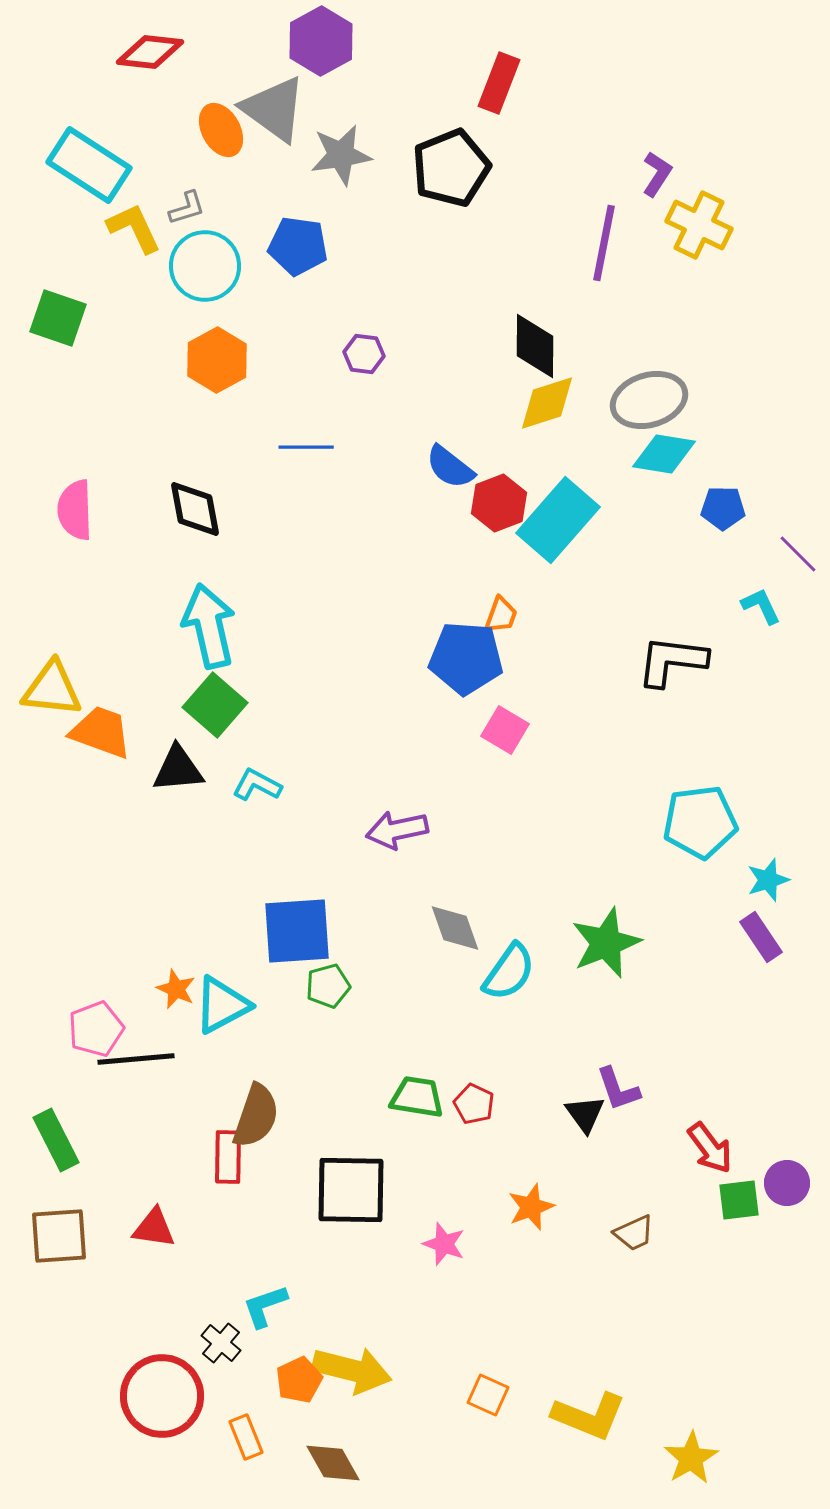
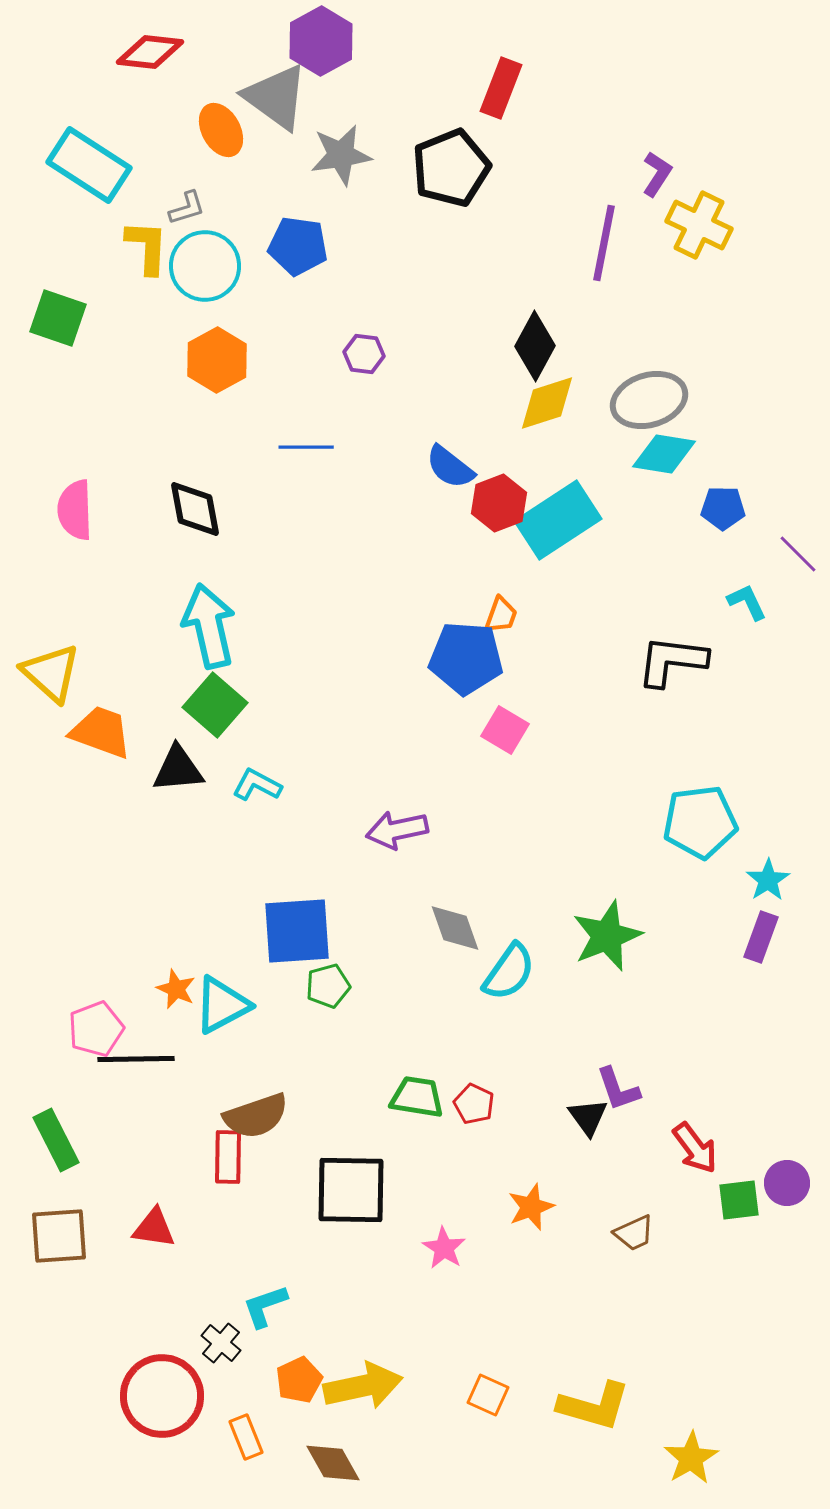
red rectangle at (499, 83): moved 2 px right, 5 px down
gray triangle at (274, 109): moved 2 px right, 12 px up
yellow L-shape at (134, 228): moved 13 px right, 19 px down; rotated 28 degrees clockwise
black diamond at (535, 346): rotated 28 degrees clockwise
cyan rectangle at (558, 520): rotated 16 degrees clockwise
cyan L-shape at (761, 606): moved 14 px left, 4 px up
yellow triangle at (52, 689): moved 1 px left, 16 px up; rotated 36 degrees clockwise
cyan star at (768, 880): rotated 15 degrees counterclockwise
purple rectangle at (761, 937): rotated 54 degrees clockwise
green star at (606, 943): moved 1 px right, 7 px up
black line at (136, 1059): rotated 4 degrees clockwise
black triangle at (585, 1114): moved 3 px right, 3 px down
brown semicircle at (256, 1116): rotated 52 degrees clockwise
red arrow at (710, 1148): moved 15 px left
pink star at (444, 1244): moved 4 px down; rotated 12 degrees clockwise
yellow arrow at (352, 1370): moved 11 px right, 16 px down; rotated 26 degrees counterclockwise
yellow L-shape at (589, 1416): moved 5 px right, 10 px up; rotated 6 degrees counterclockwise
